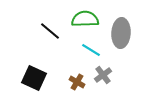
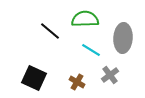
gray ellipse: moved 2 px right, 5 px down
gray cross: moved 7 px right
